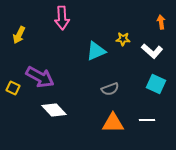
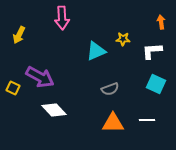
white L-shape: rotated 135 degrees clockwise
